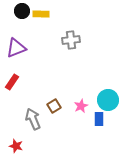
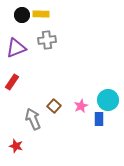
black circle: moved 4 px down
gray cross: moved 24 px left
brown square: rotated 16 degrees counterclockwise
